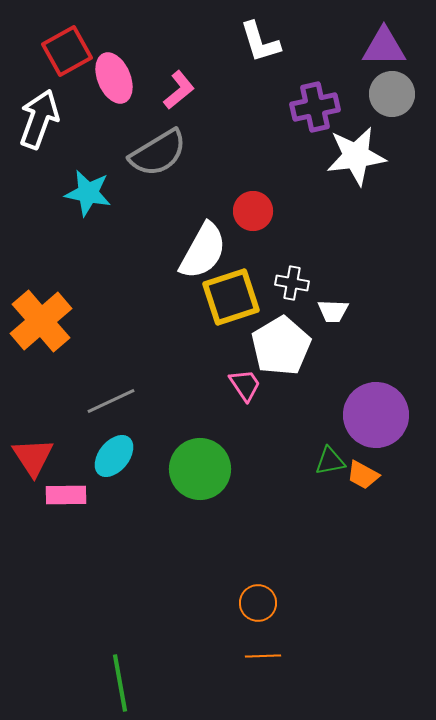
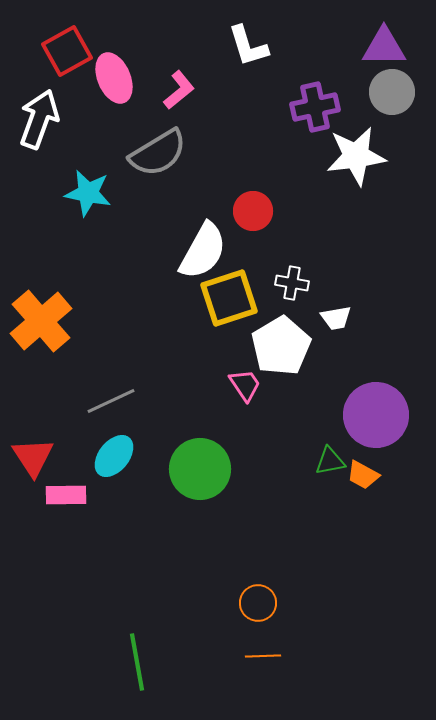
white L-shape: moved 12 px left, 4 px down
gray circle: moved 2 px up
yellow square: moved 2 px left, 1 px down
white trapezoid: moved 3 px right, 7 px down; rotated 12 degrees counterclockwise
green line: moved 17 px right, 21 px up
